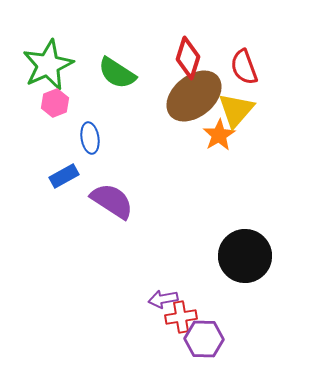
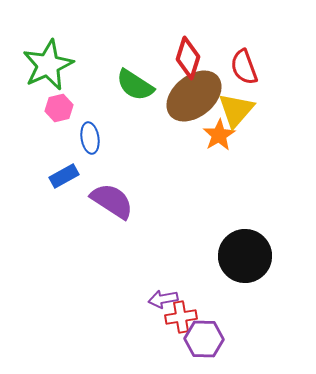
green semicircle: moved 18 px right, 12 px down
pink hexagon: moved 4 px right, 5 px down; rotated 8 degrees clockwise
